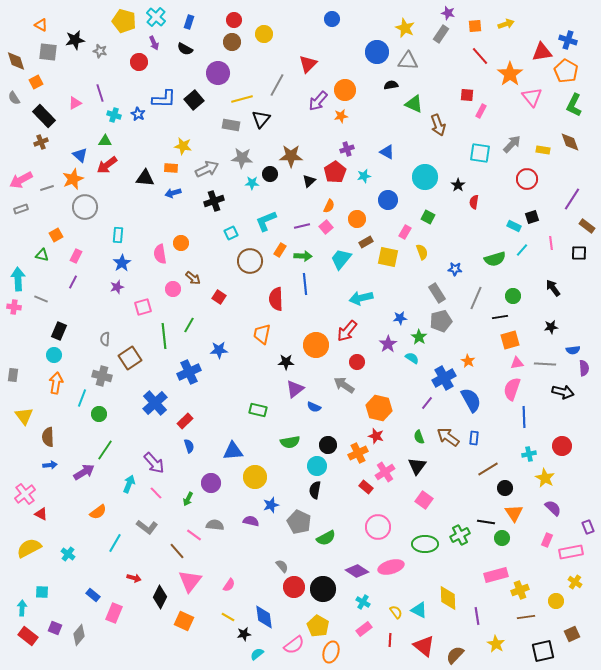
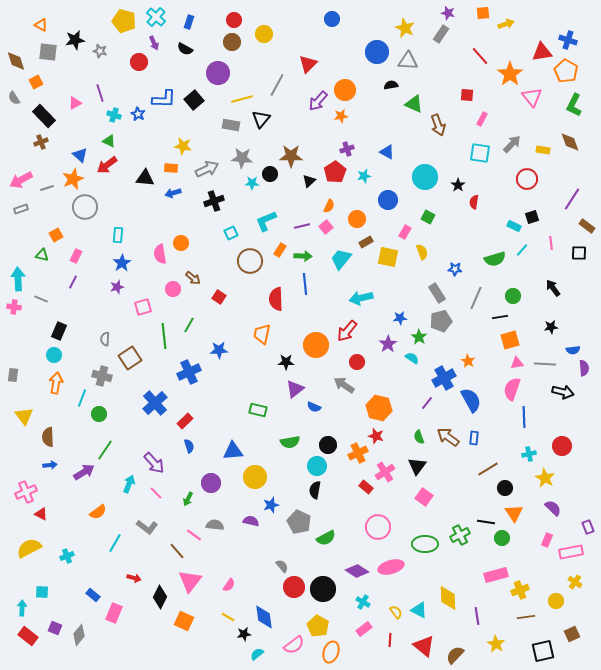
orange square at (475, 26): moved 8 px right, 13 px up
pink rectangle at (481, 111): moved 1 px right, 8 px down
green triangle at (105, 141): moved 4 px right; rotated 24 degrees clockwise
pink cross at (25, 494): moved 1 px right, 2 px up; rotated 15 degrees clockwise
pink square at (424, 500): moved 3 px up
cyan cross at (68, 554): moved 1 px left, 2 px down; rotated 32 degrees clockwise
